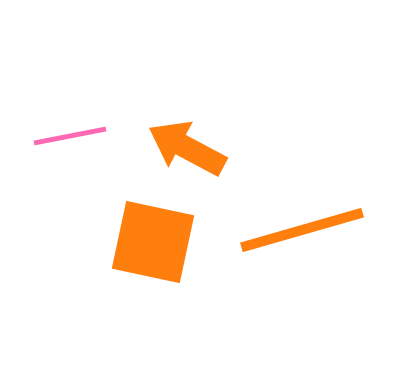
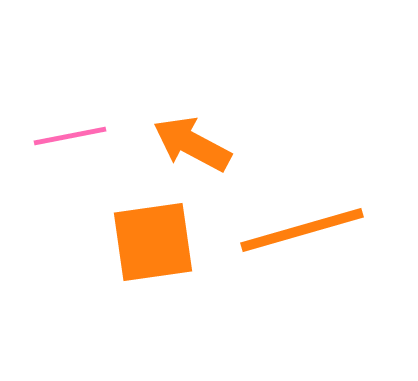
orange arrow: moved 5 px right, 4 px up
orange square: rotated 20 degrees counterclockwise
